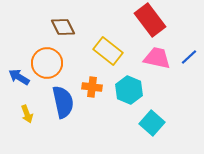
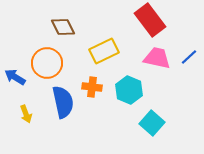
yellow rectangle: moved 4 px left; rotated 64 degrees counterclockwise
blue arrow: moved 4 px left
yellow arrow: moved 1 px left
